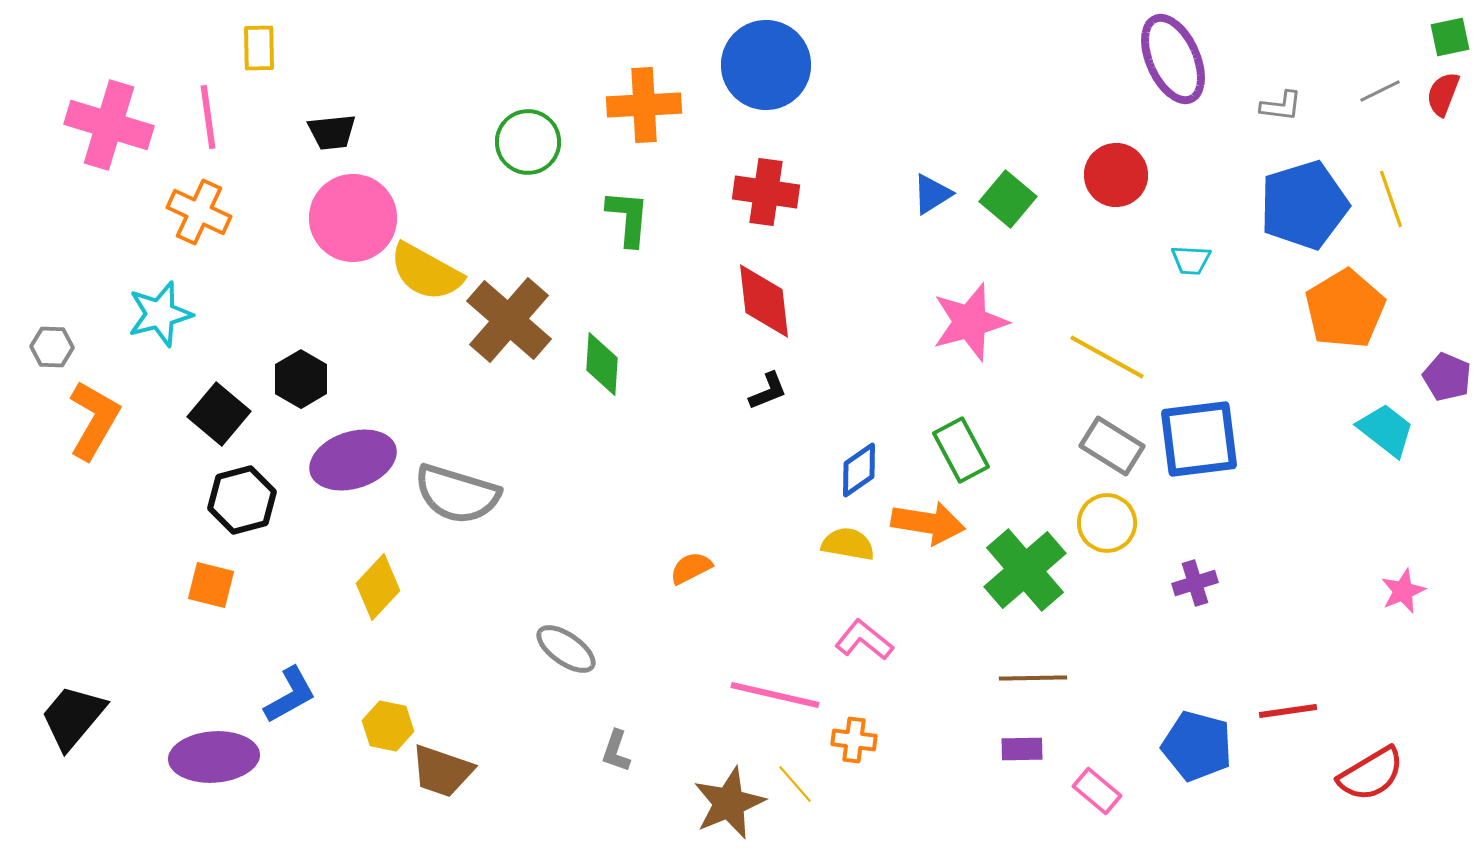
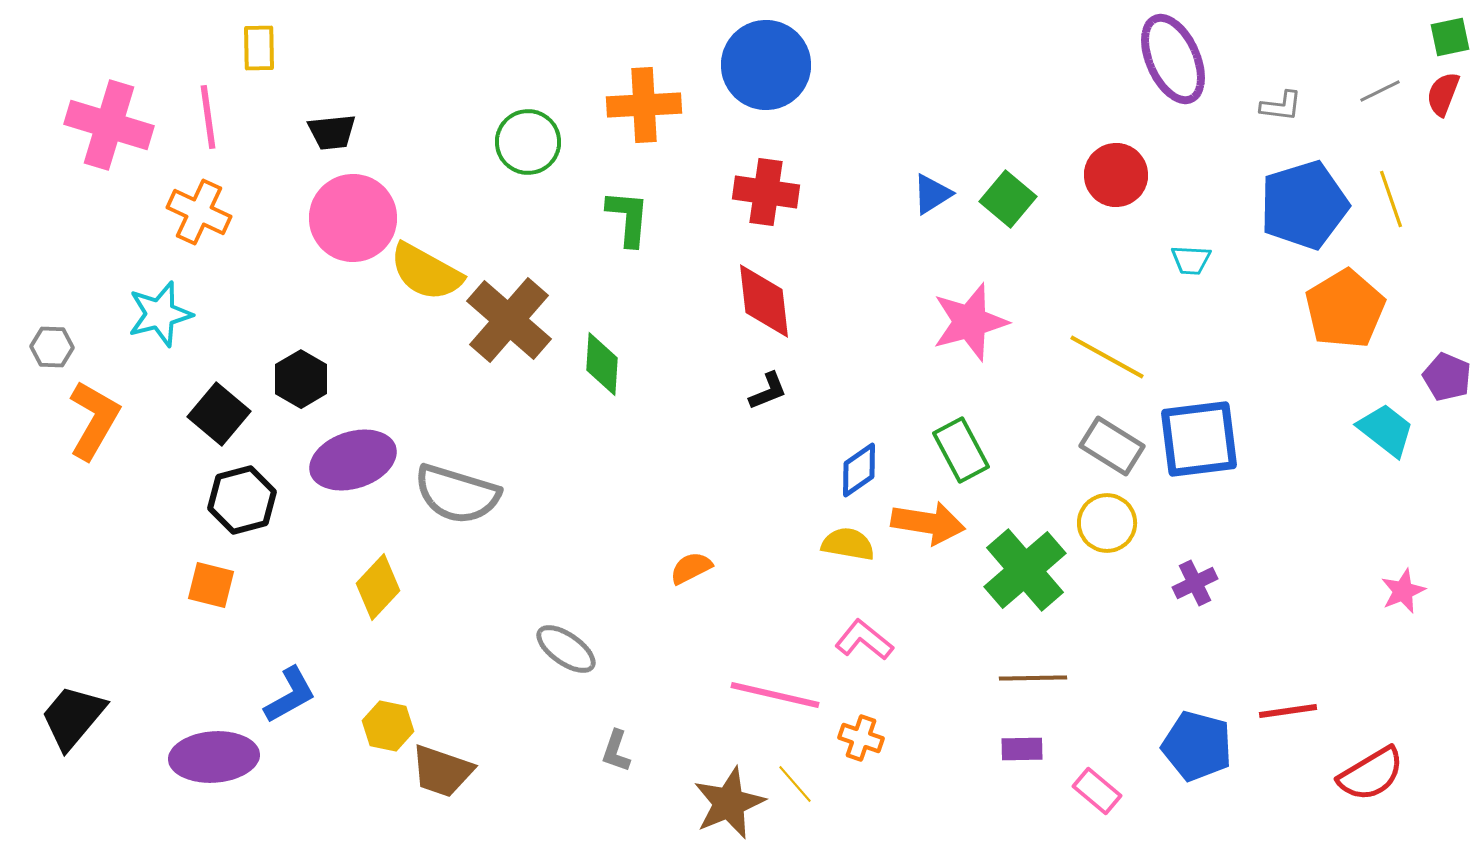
purple cross at (1195, 583): rotated 9 degrees counterclockwise
orange cross at (854, 740): moved 7 px right, 2 px up; rotated 12 degrees clockwise
